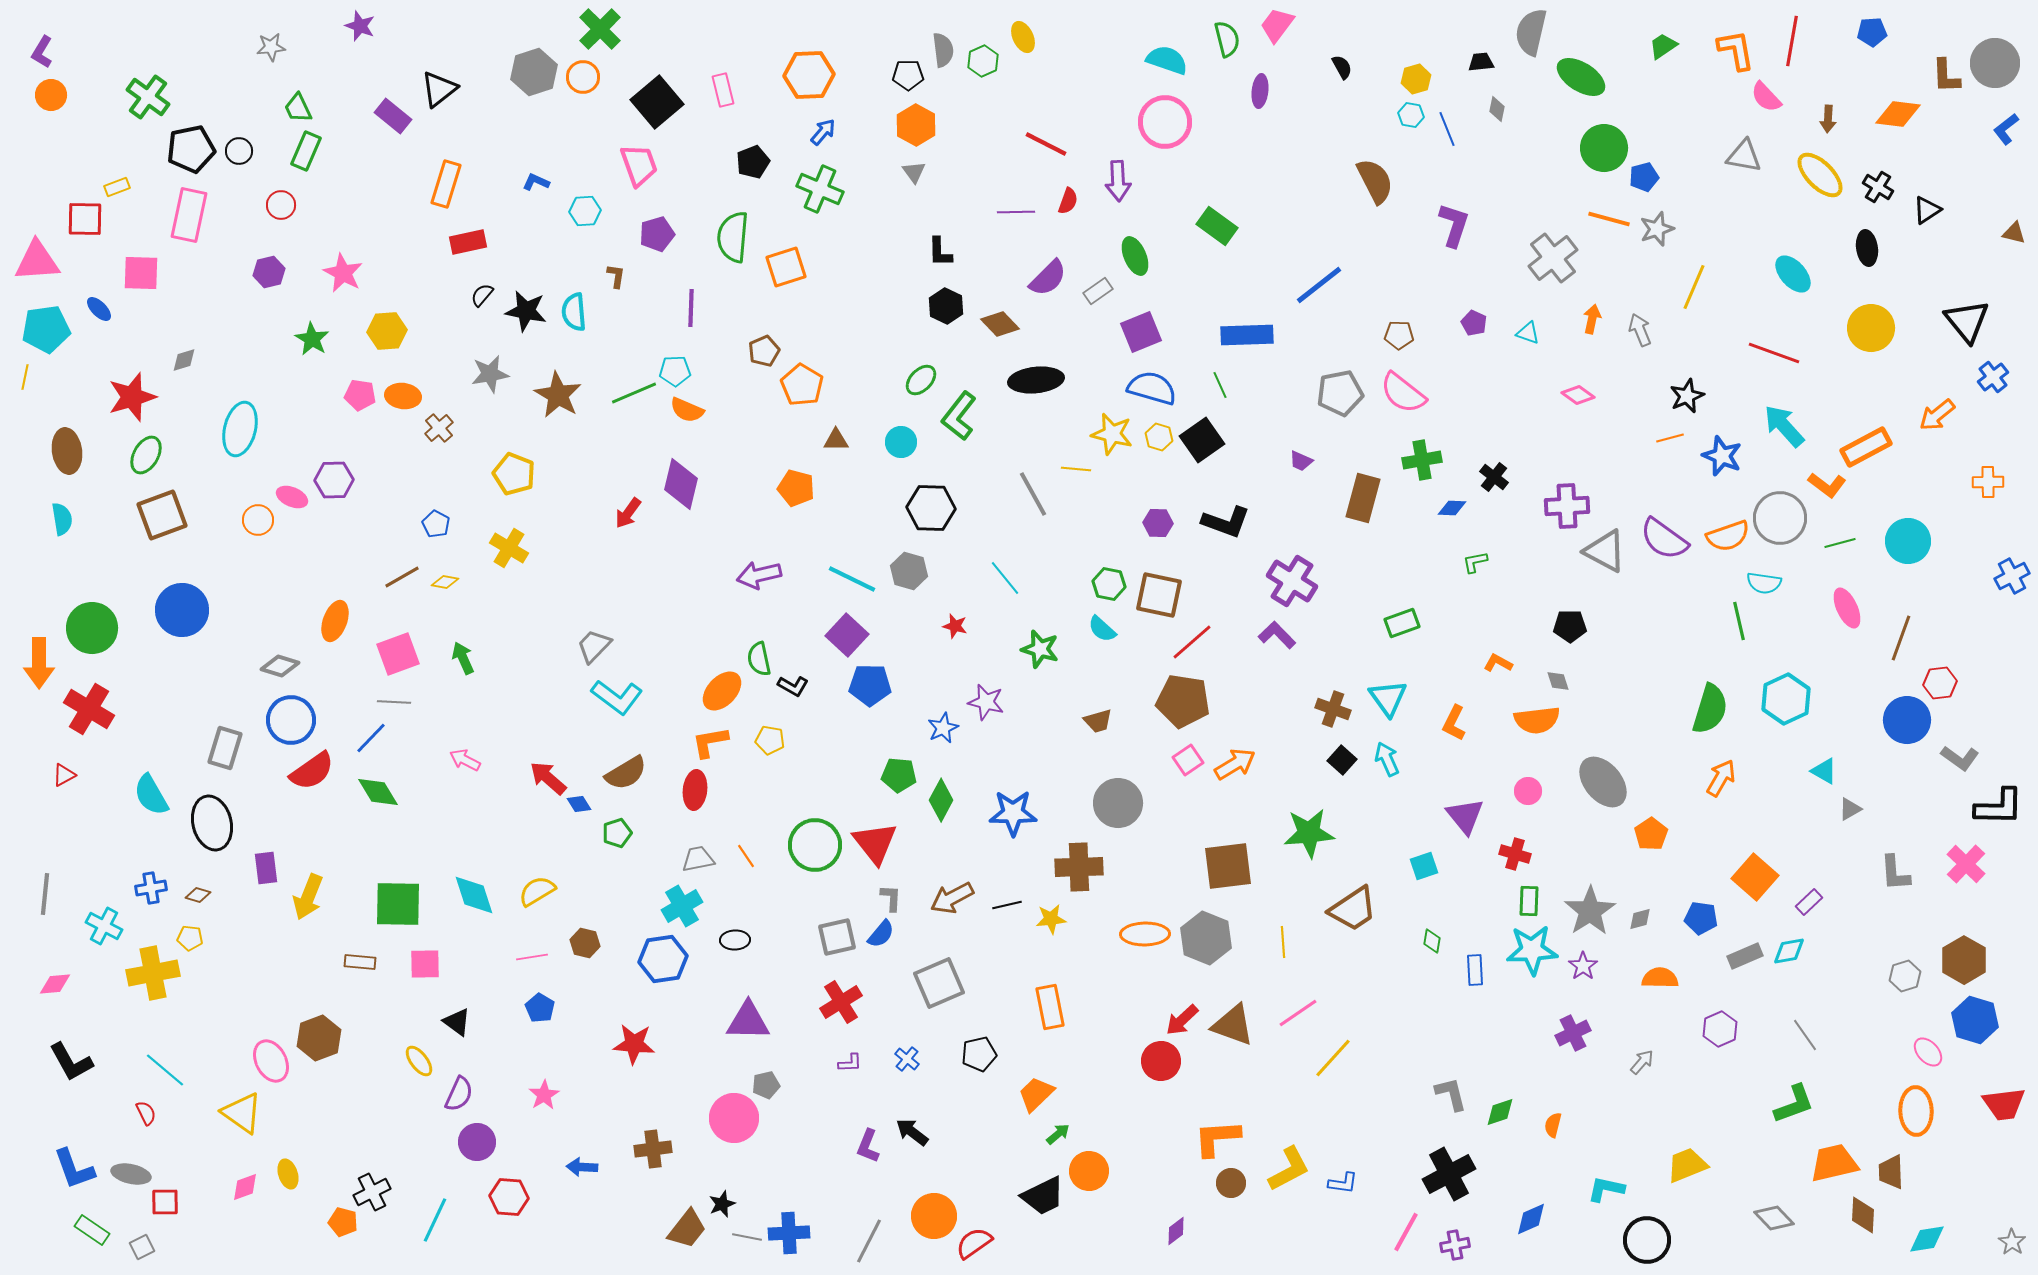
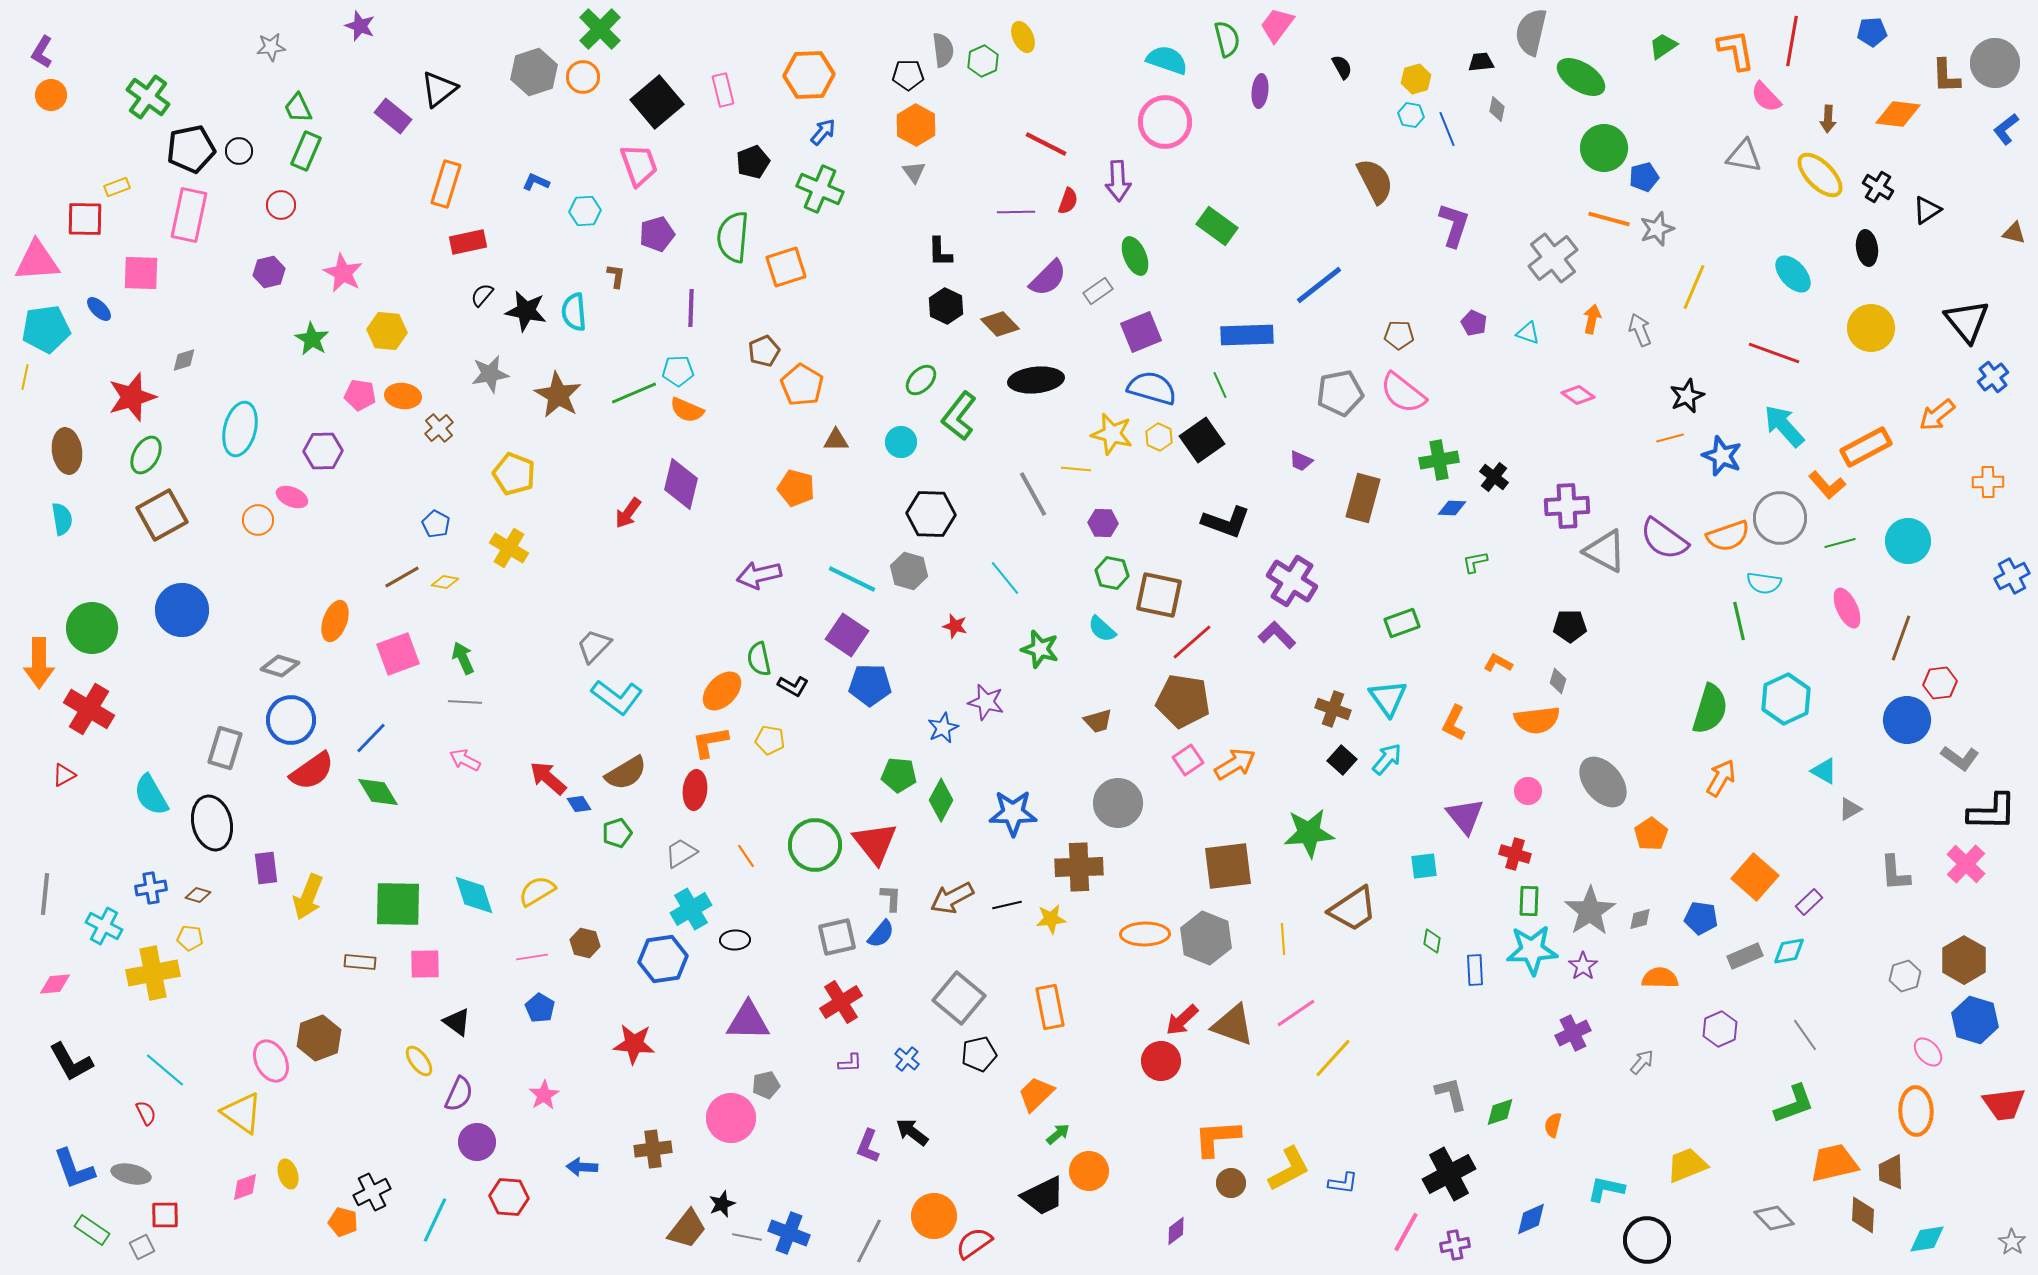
yellow hexagon at (387, 331): rotated 9 degrees clockwise
cyan pentagon at (675, 371): moved 3 px right
yellow hexagon at (1159, 437): rotated 8 degrees clockwise
green cross at (1422, 460): moved 17 px right
purple hexagon at (334, 480): moved 11 px left, 29 px up
orange L-shape at (1827, 485): rotated 12 degrees clockwise
black hexagon at (931, 508): moved 6 px down
brown square at (162, 515): rotated 9 degrees counterclockwise
purple hexagon at (1158, 523): moved 55 px left
green hexagon at (1109, 584): moved 3 px right, 11 px up
purple square at (847, 635): rotated 9 degrees counterclockwise
gray diamond at (1558, 681): rotated 35 degrees clockwise
gray line at (394, 702): moved 71 px right
cyan arrow at (1387, 759): rotated 64 degrees clockwise
black L-shape at (1999, 807): moved 7 px left, 5 px down
gray trapezoid at (698, 859): moved 17 px left, 6 px up; rotated 20 degrees counterclockwise
cyan square at (1424, 866): rotated 12 degrees clockwise
cyan cross at (682, 906): moved 9 px right, 3 px down
yellow line at (1283, 942): moved 3 px up
gray square at (939, 983): moved 20 px right, 15 px down; rotated 27 degrees counterclockwise
pink line at (1298, 1013): moved 2 px left
pink circle at (734, 1118): moved 3 px left
red square at (165, 1202): moved 13 px down
blue cross at (789, 1233): rotated 24 degrees clockwise
